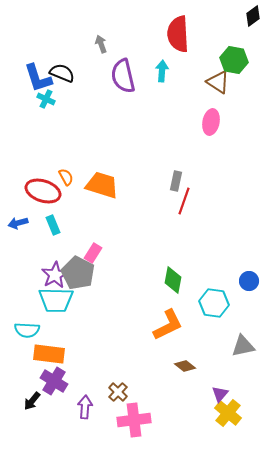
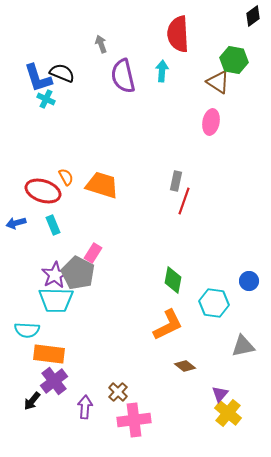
blue arrow: moved 2 px left
purple cross: rotated 20 degrees clockwise
